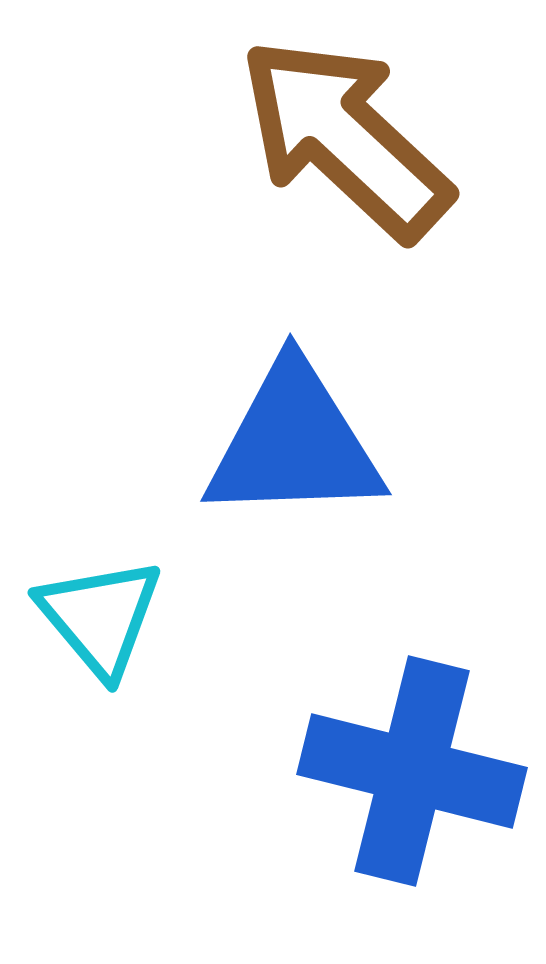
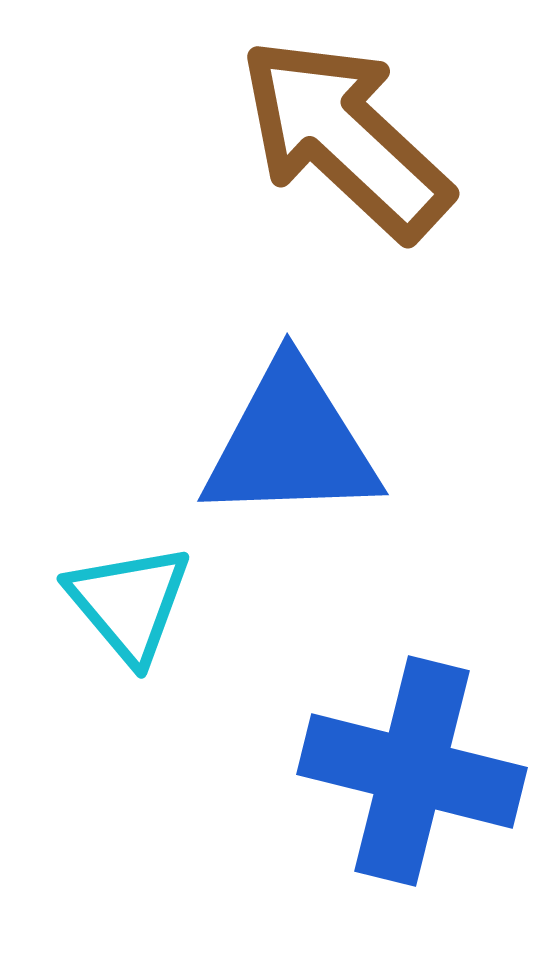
blue triangle: moved 3 px left
cyan triangle: moved 29 px right, 14 px up
